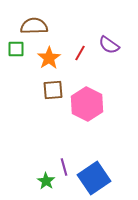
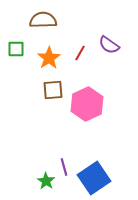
brown semicircle: moved 9 px right, 6 px up
pink hexagon: rotated 8 degrees clockwise
